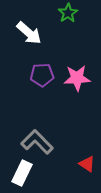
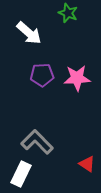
green star: rotated 18 degrees counterclockwise
white rectangle: moved 1 px left, 1 px down
